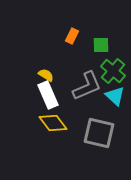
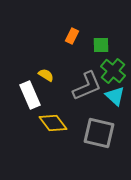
white rectangle: moved 18 px left
